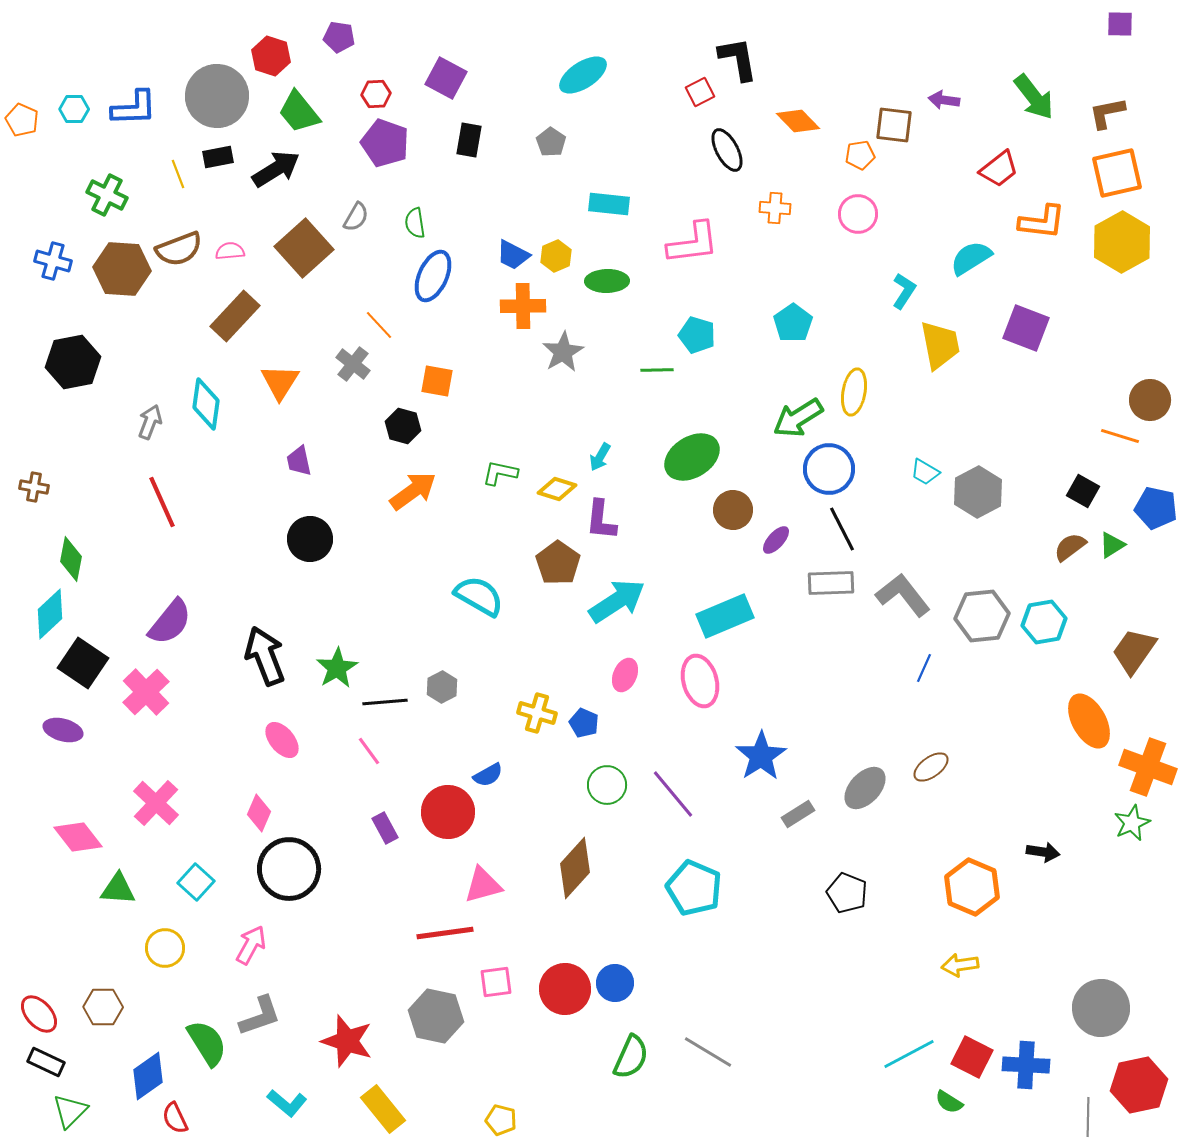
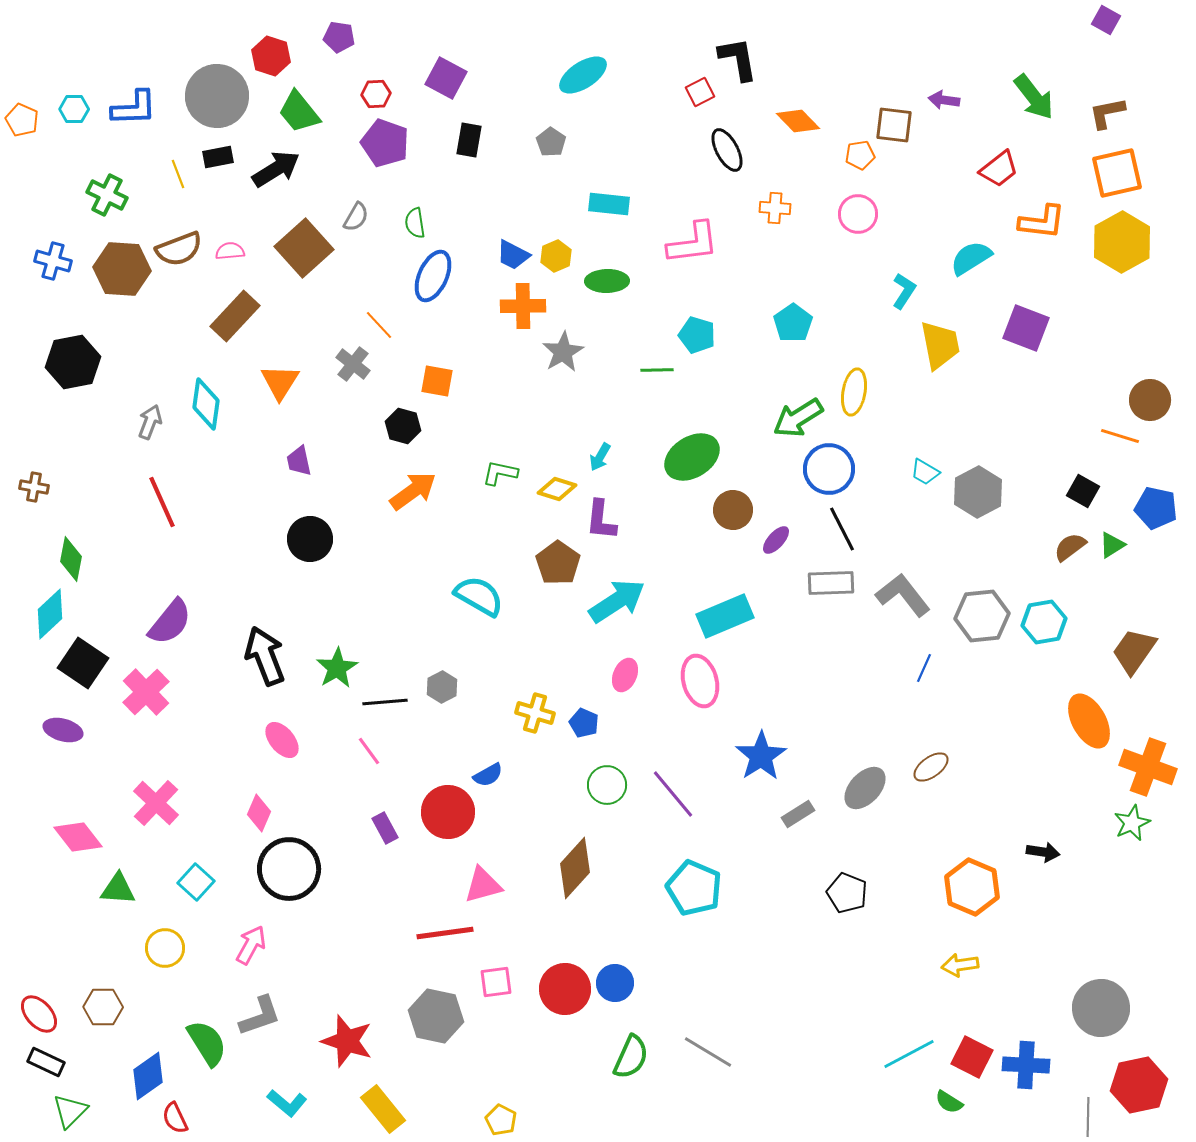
purple square at (1120, 24): moved 14 px left, 4 px up; rotated 28 degrees clockwise
yellow cross at (537, 713): moved 2 px left
yellow pentagon at (501, 1120): rotated 12 degrees clockwise
